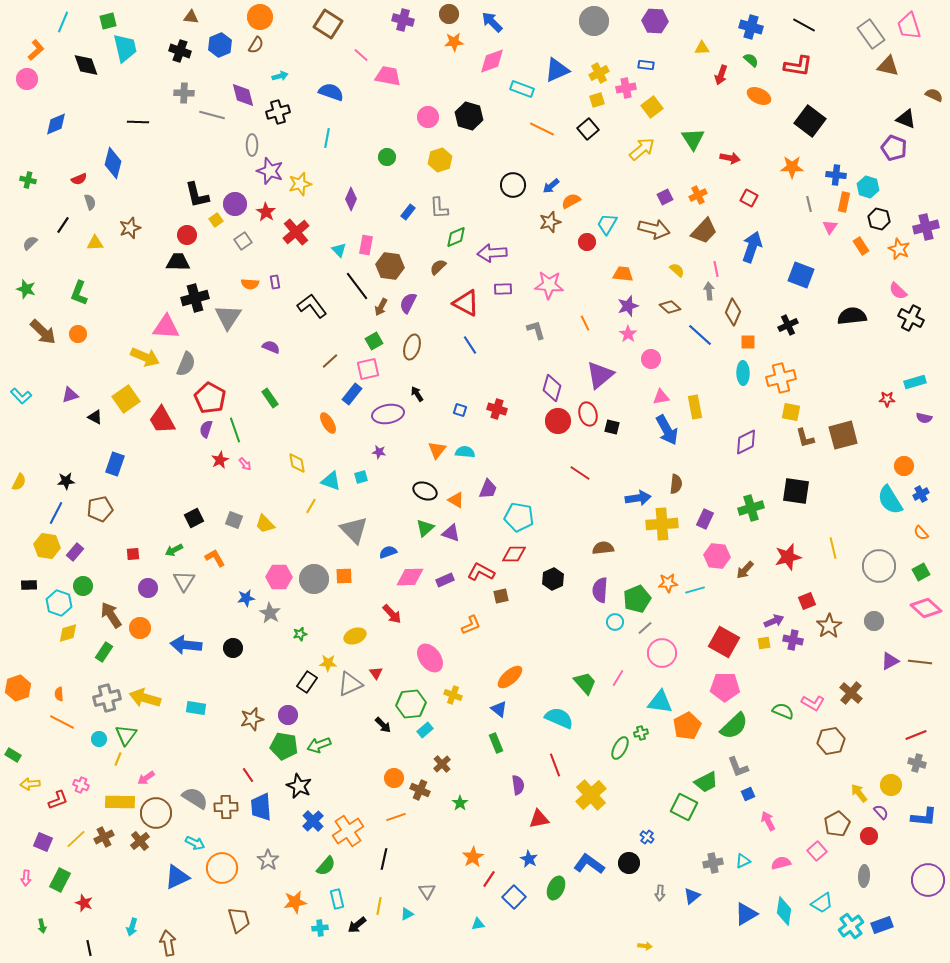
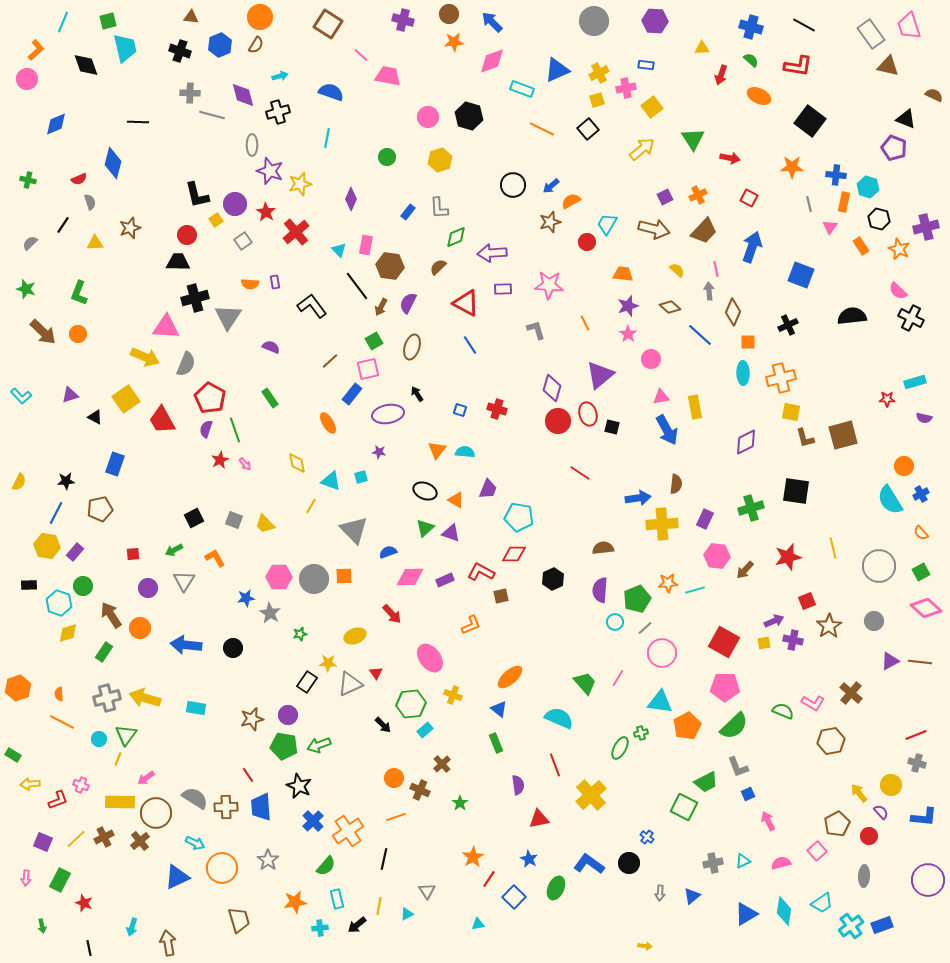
gray cross at (184, 93): moved 6 px right
